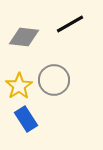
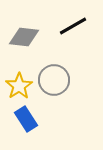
black line: moved 3 px right, 2 px down
